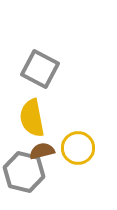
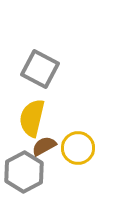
yellow semicircle: rotated 24 degrees clockwise
brown semicircle: moved 2 px right, 5 px up; rotated 15 degrees counterclockwise
gray hexagon: rotated 18 degrees clockwise
